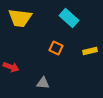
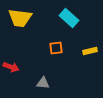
orange square: rotated 32 degrees counterclockwise
